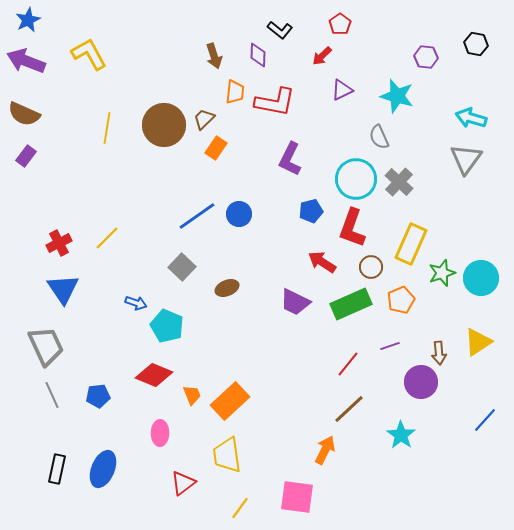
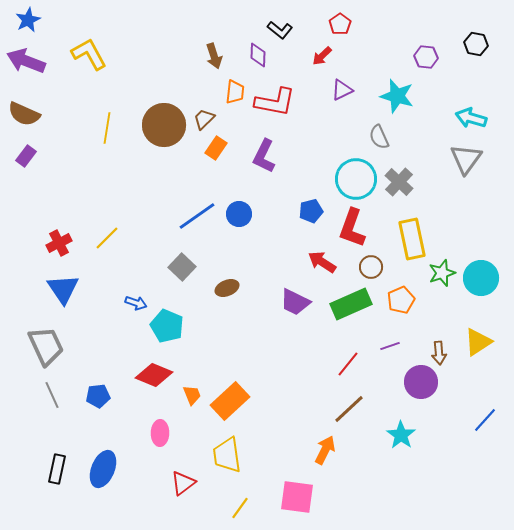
purple L-shape at (290, 159): moved 26 px left, 3 px up
yellow rectangle at (411, 244): moved 1 px right, 5 px up; rotated 36 degrees counterclockwise
